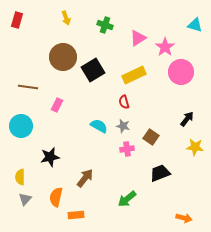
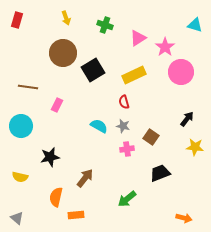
brown circle: moved 4 px up
yellow semicircle: rotated 77 degrees counterclockwise
gray triangle: moved 8 px left, 19 px down; rotated 32 degrees counterclockwise
